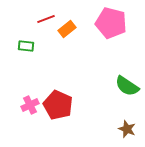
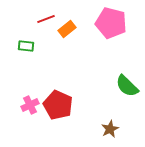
green semicircle: rotated 10 degrees clockwise
brown star: moved 17 px left; rotated 24 degrees clockwise
